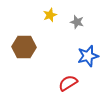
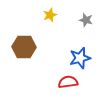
gray star: moved 9 px right, 2 px up
blue star: moved 8 px left, 2 px down
red semicircle: moved 1 px up; rotated 24 degrees clockwise
